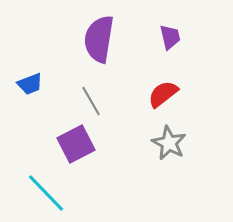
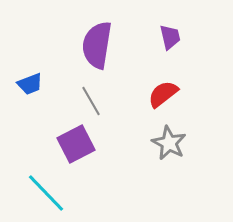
purple semicircle: moved 2 px left, 6 px down
